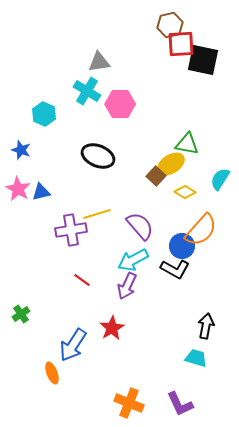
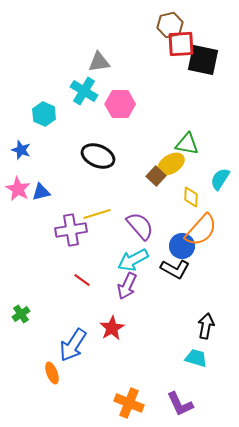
cyan cross: moved 3 px left
yellow diamond: moved 6 px right, 5 px down; rotated 60 degrees clockwise
